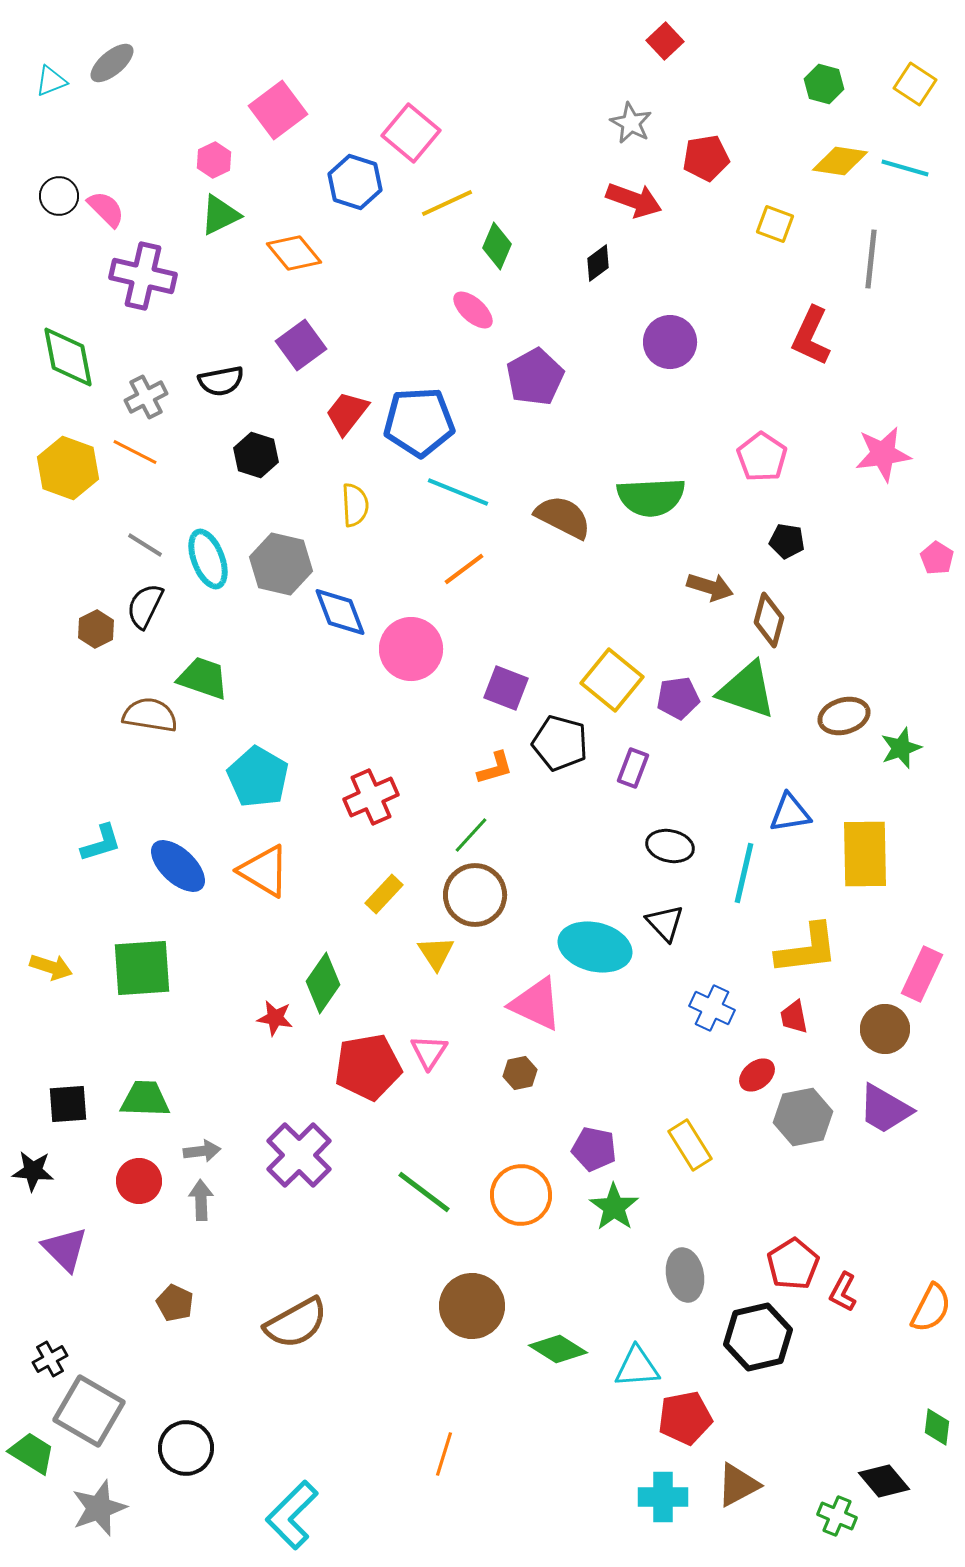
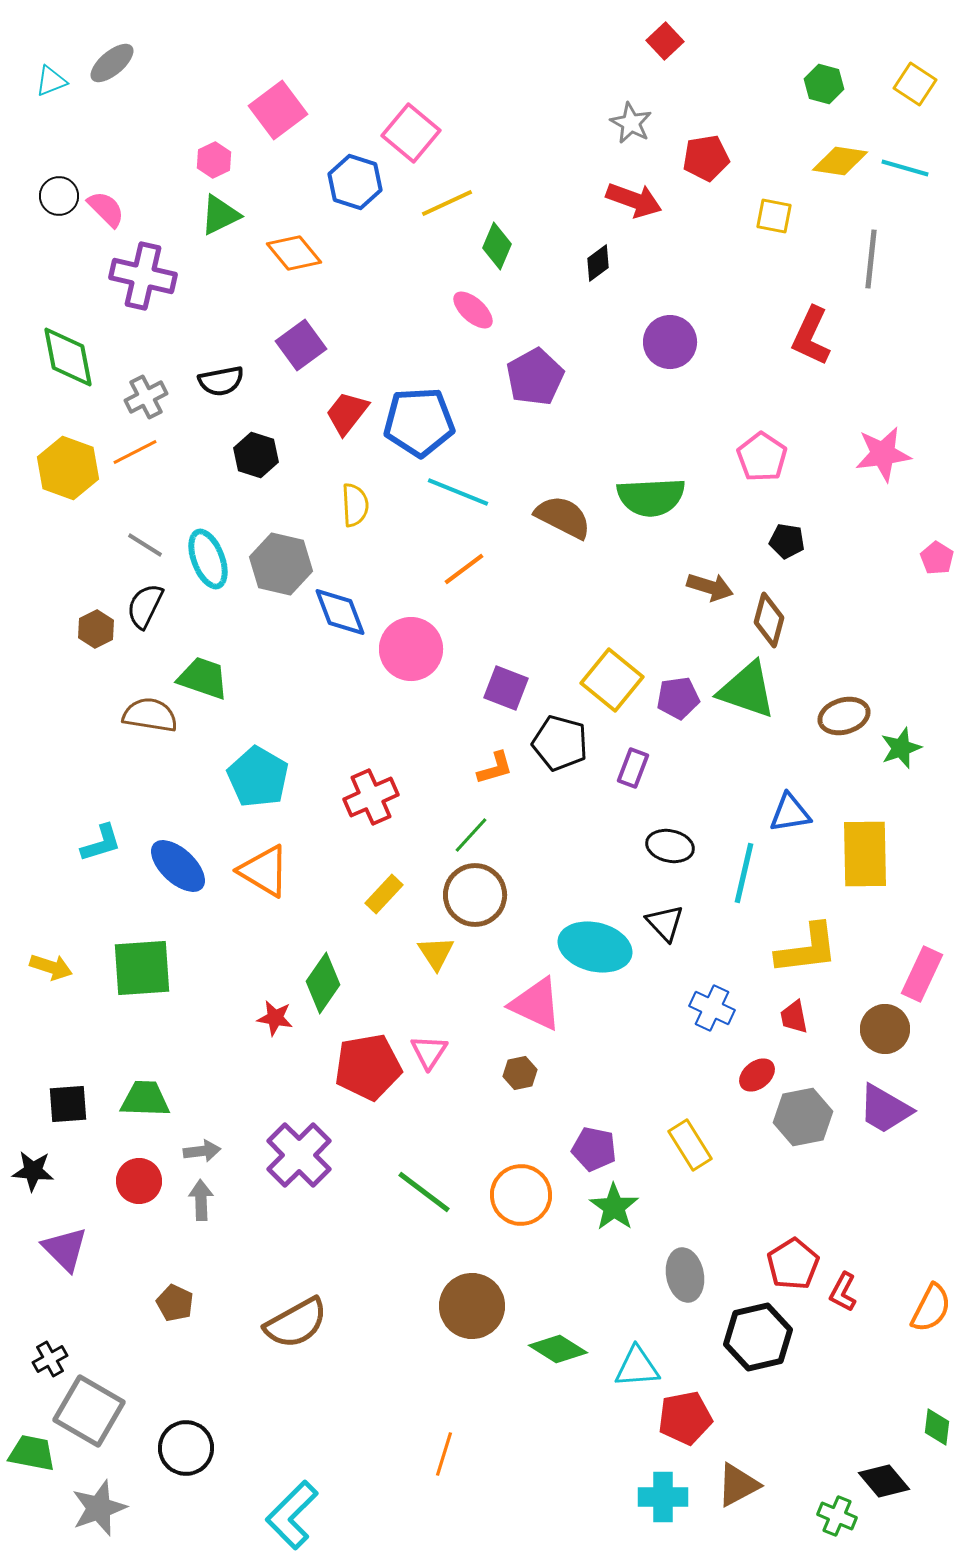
yellow square at (775, 224): moved 1 px left, 8 px up; rotated 9 degrees counterclockwise
orange line at (135, 452): rotated 54 degrees counterclockwise
green trapezoid at (32, 1453): rotated 21 degrees counterclockwise
